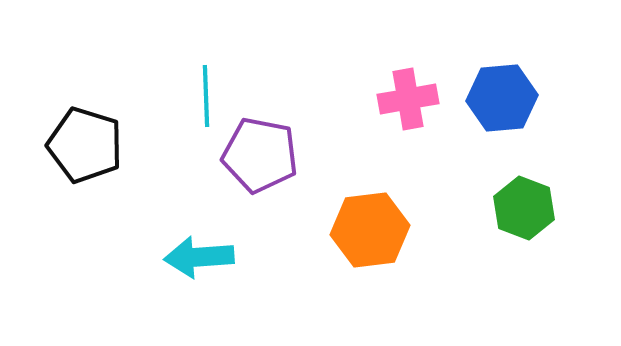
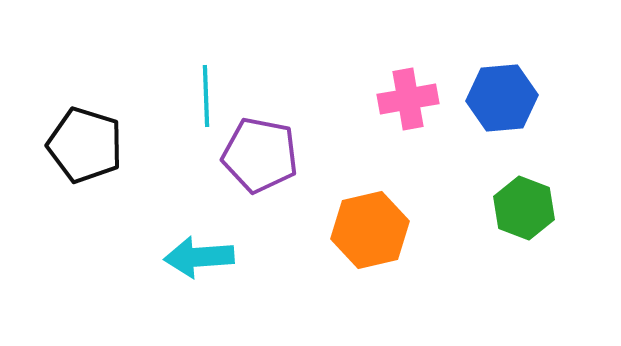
orange hexagon: rotated 6 degrees counterclockwise
